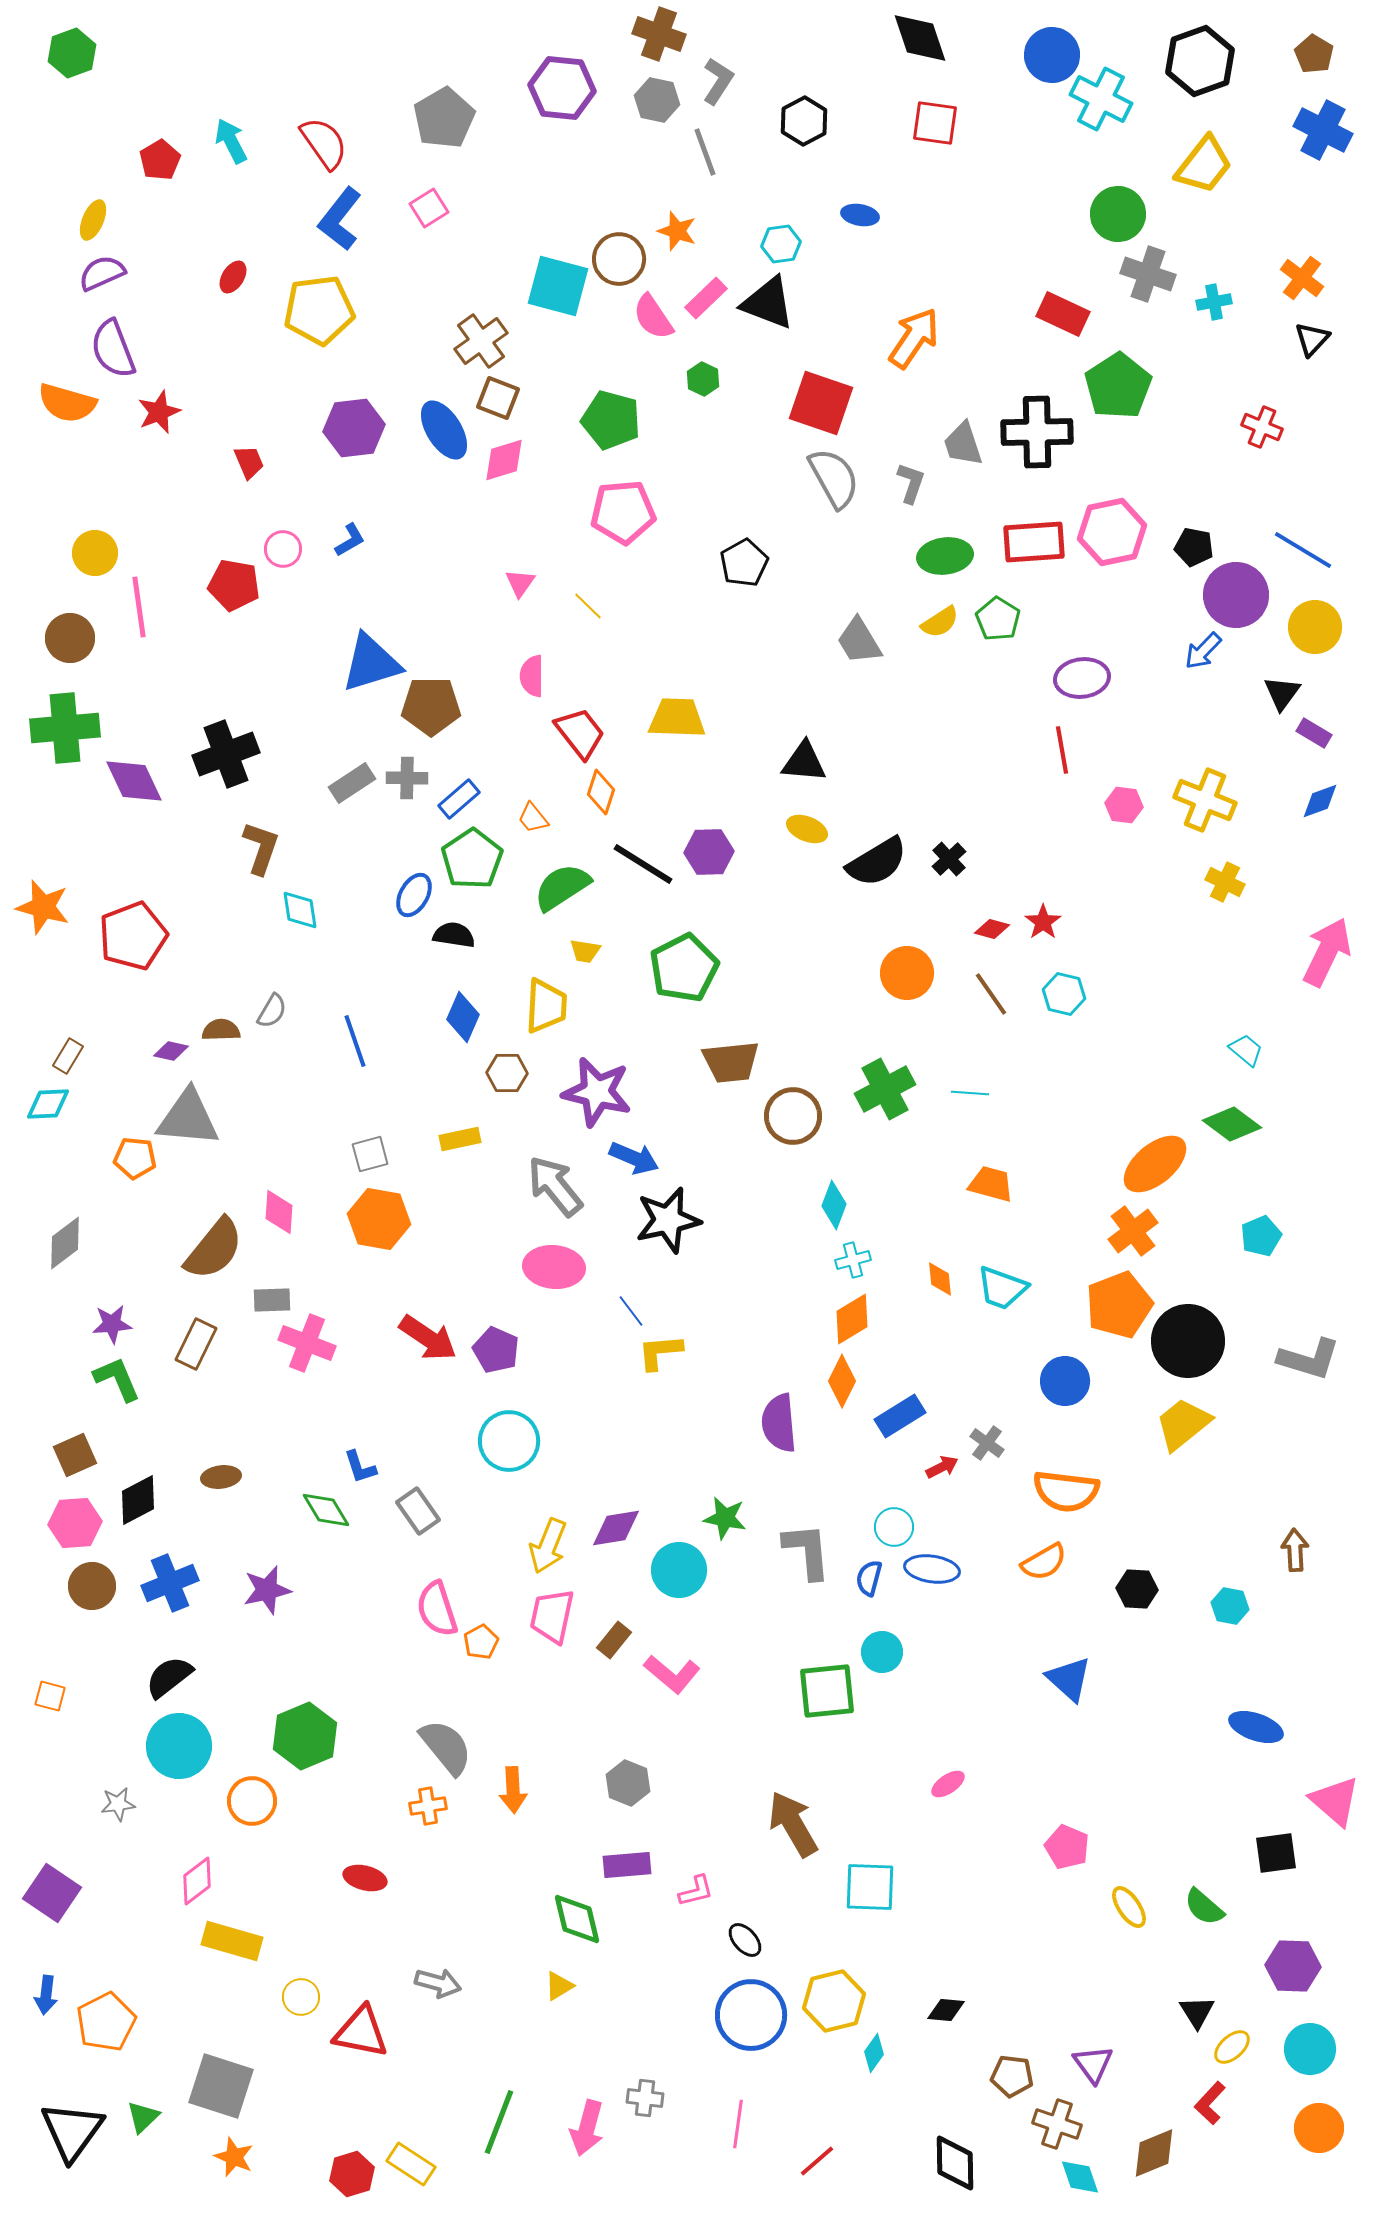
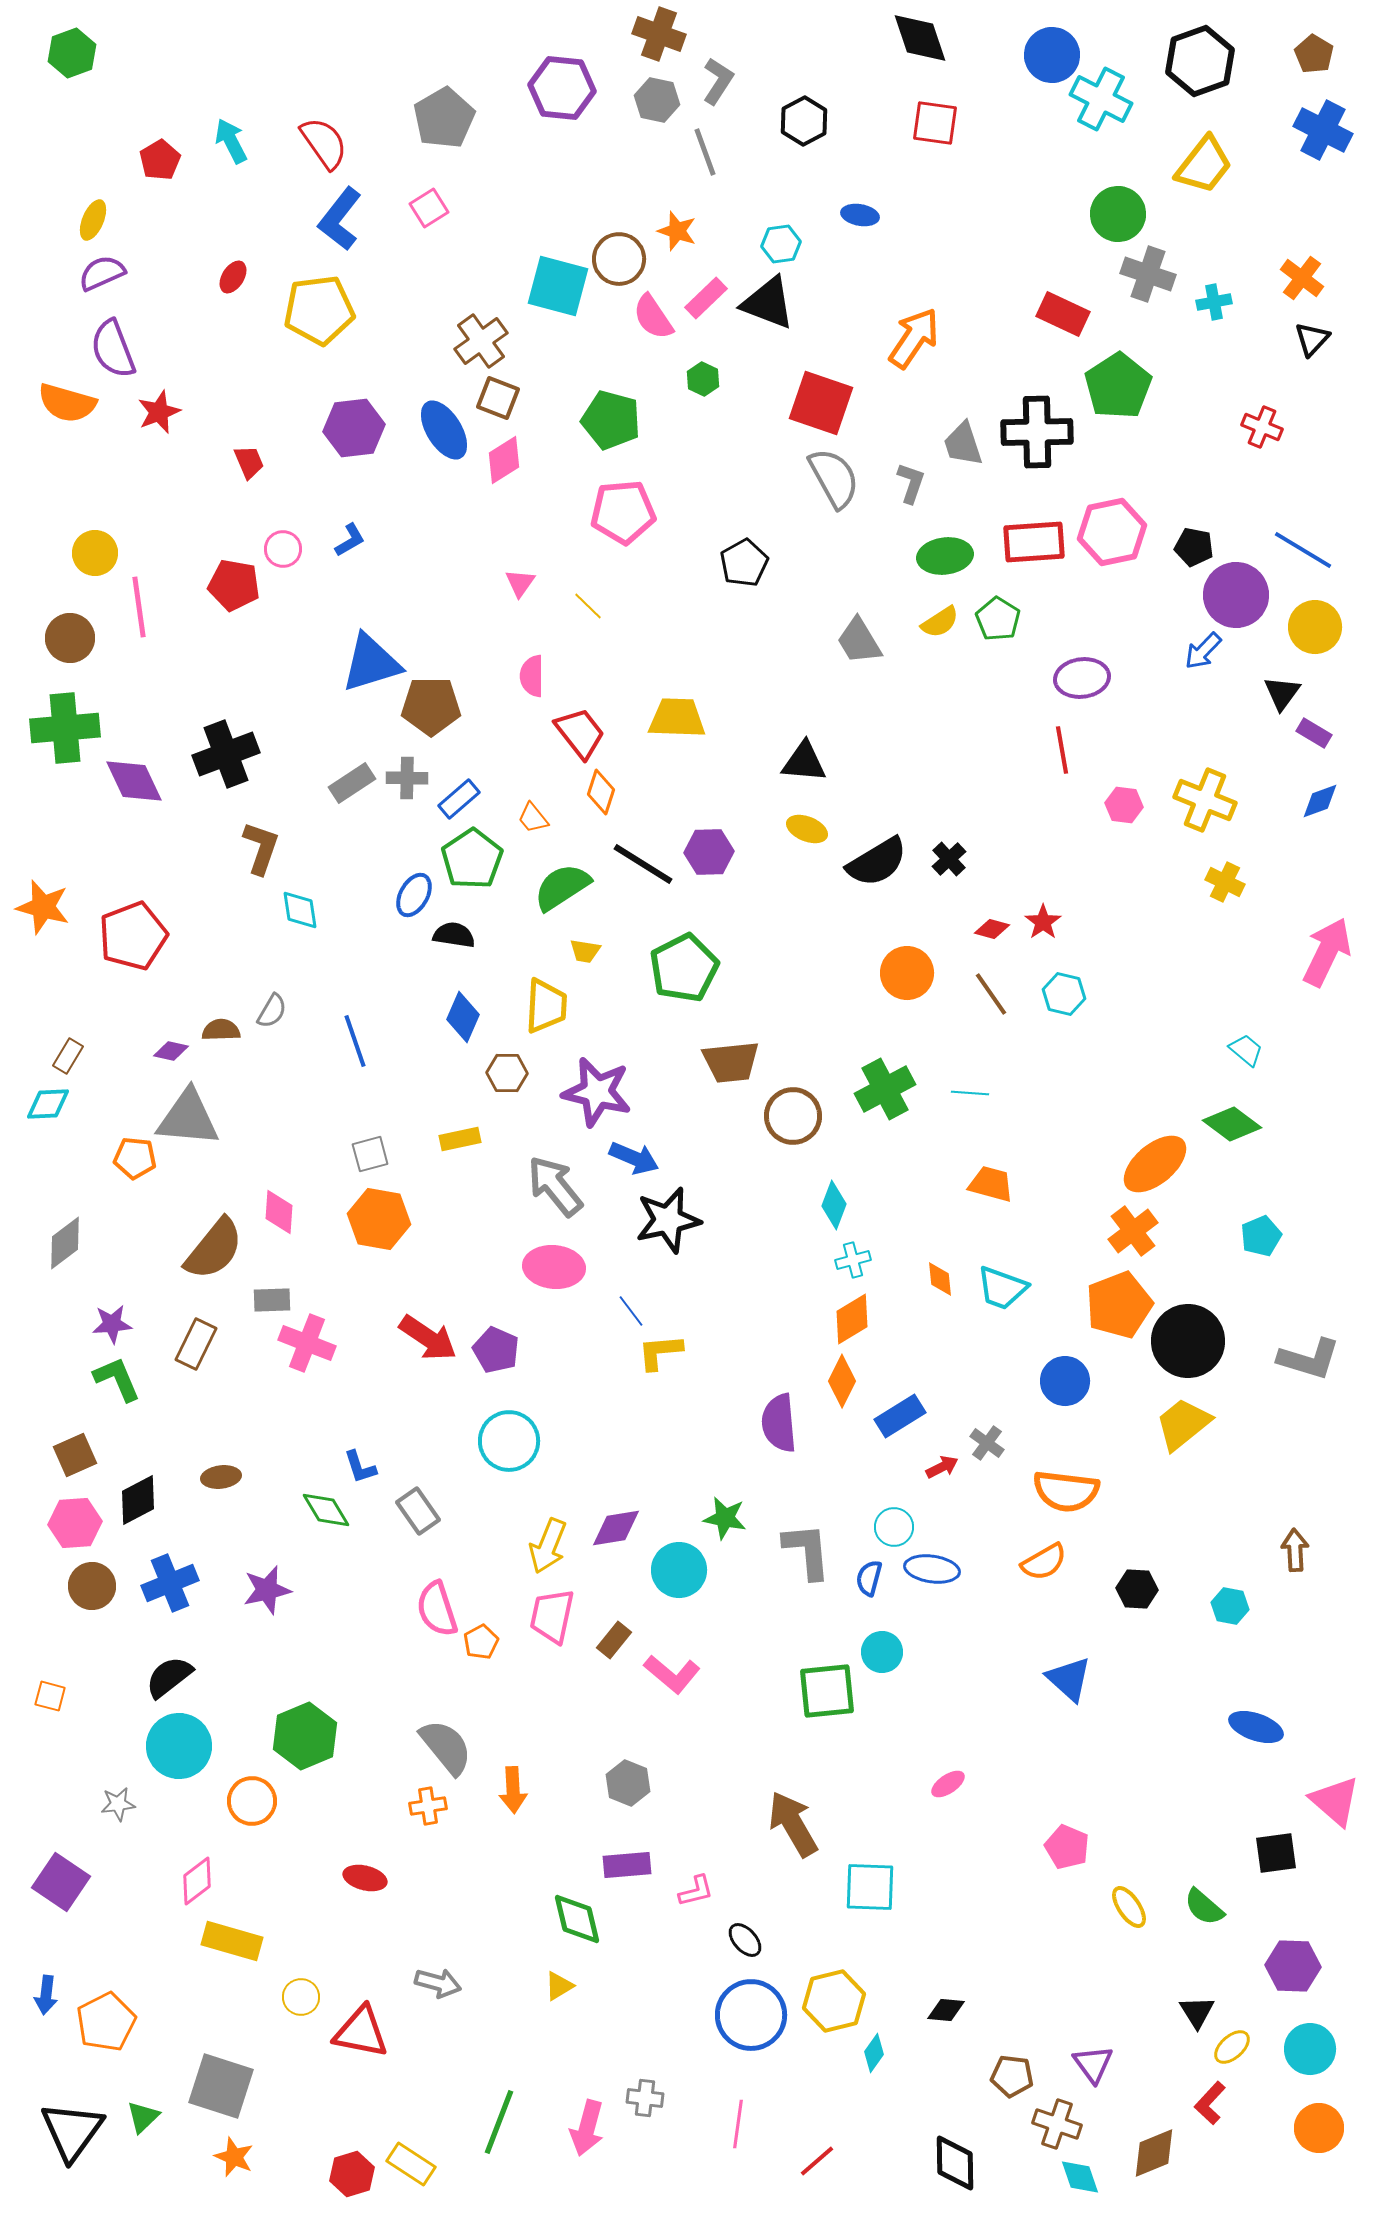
pink diamond at (504, 460): rotated 15 degrees counterclockwise
purple square at (52, 1893): moved 9 px right, 11 px up
